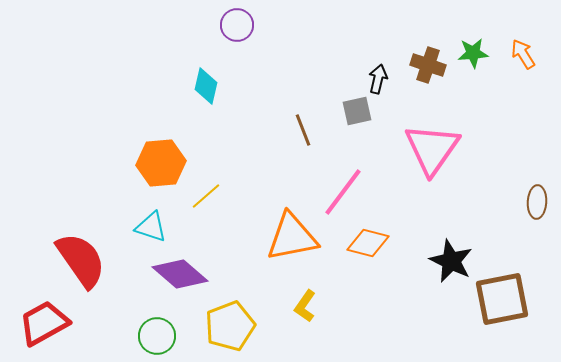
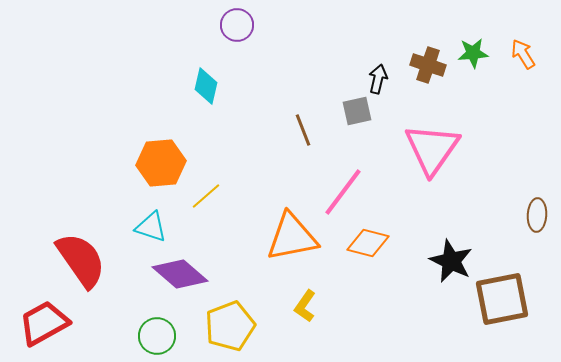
brown ellipse: moved 13 px down
